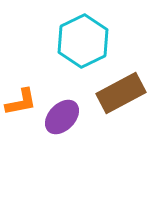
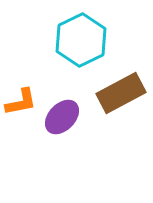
cyan hexagon: moved 2 px left, 1 px up
